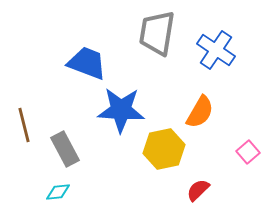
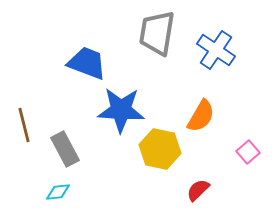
orange semicircle: moved 1 px right, 4 px down
yellow hexagon: moved 4 px left; rotated 24 degrees clockwise
